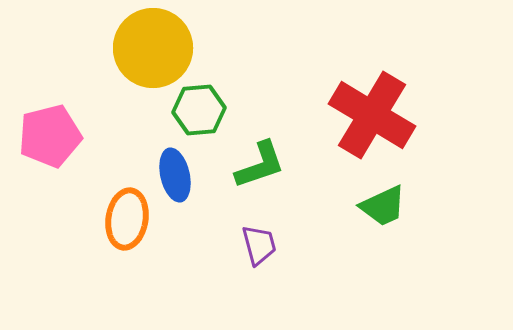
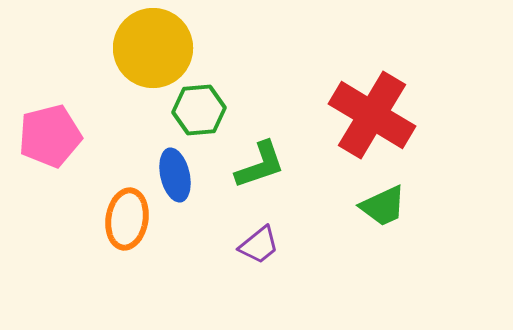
purple trapezoid: rotated 66 degrees clockwise
